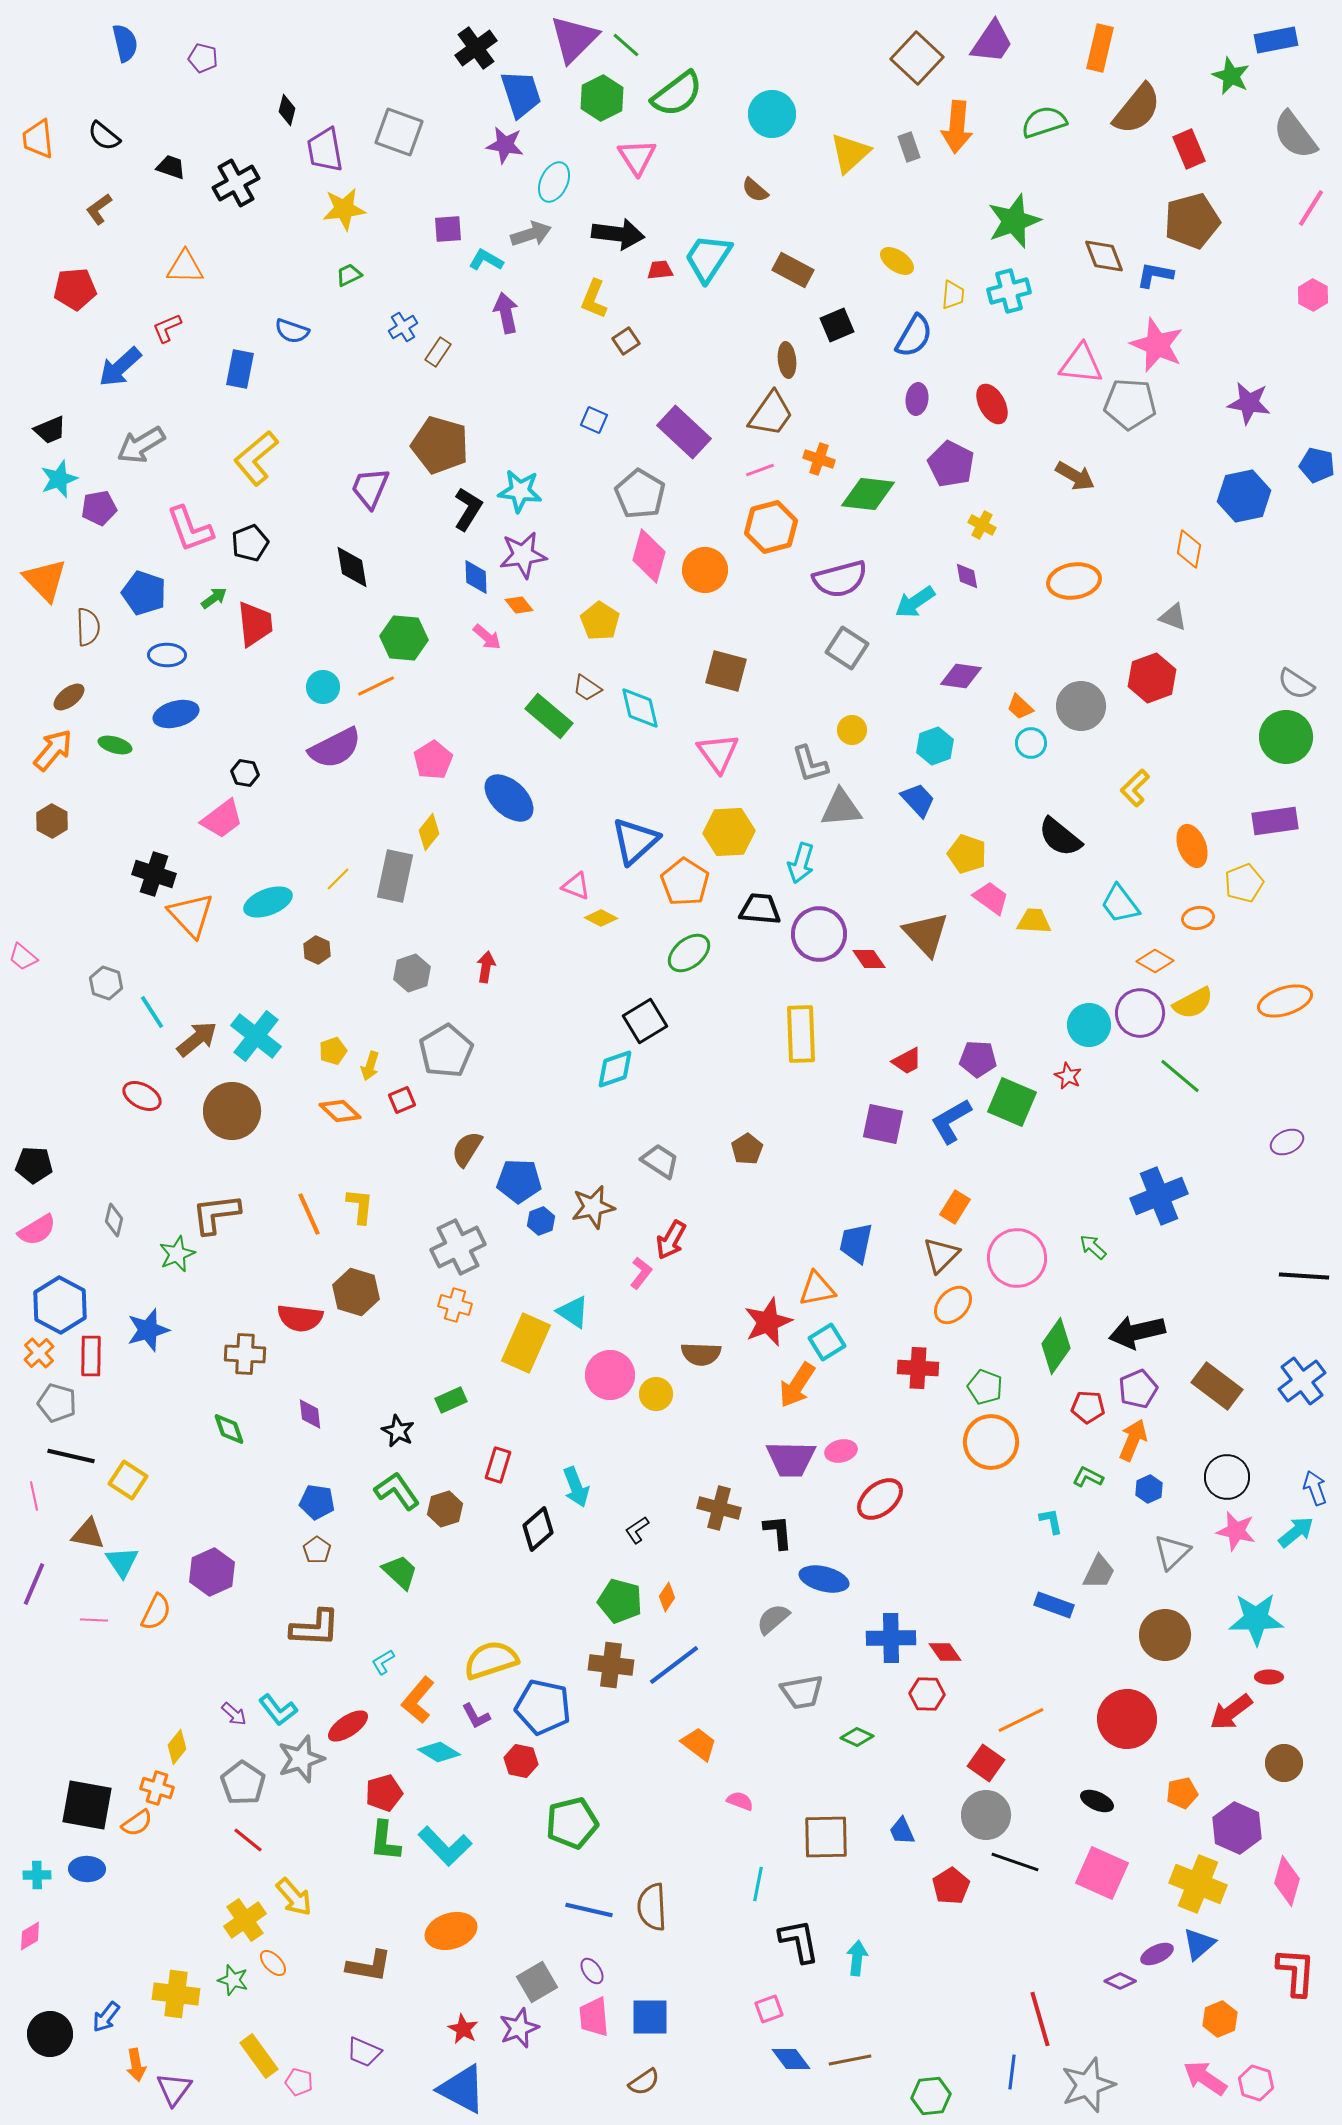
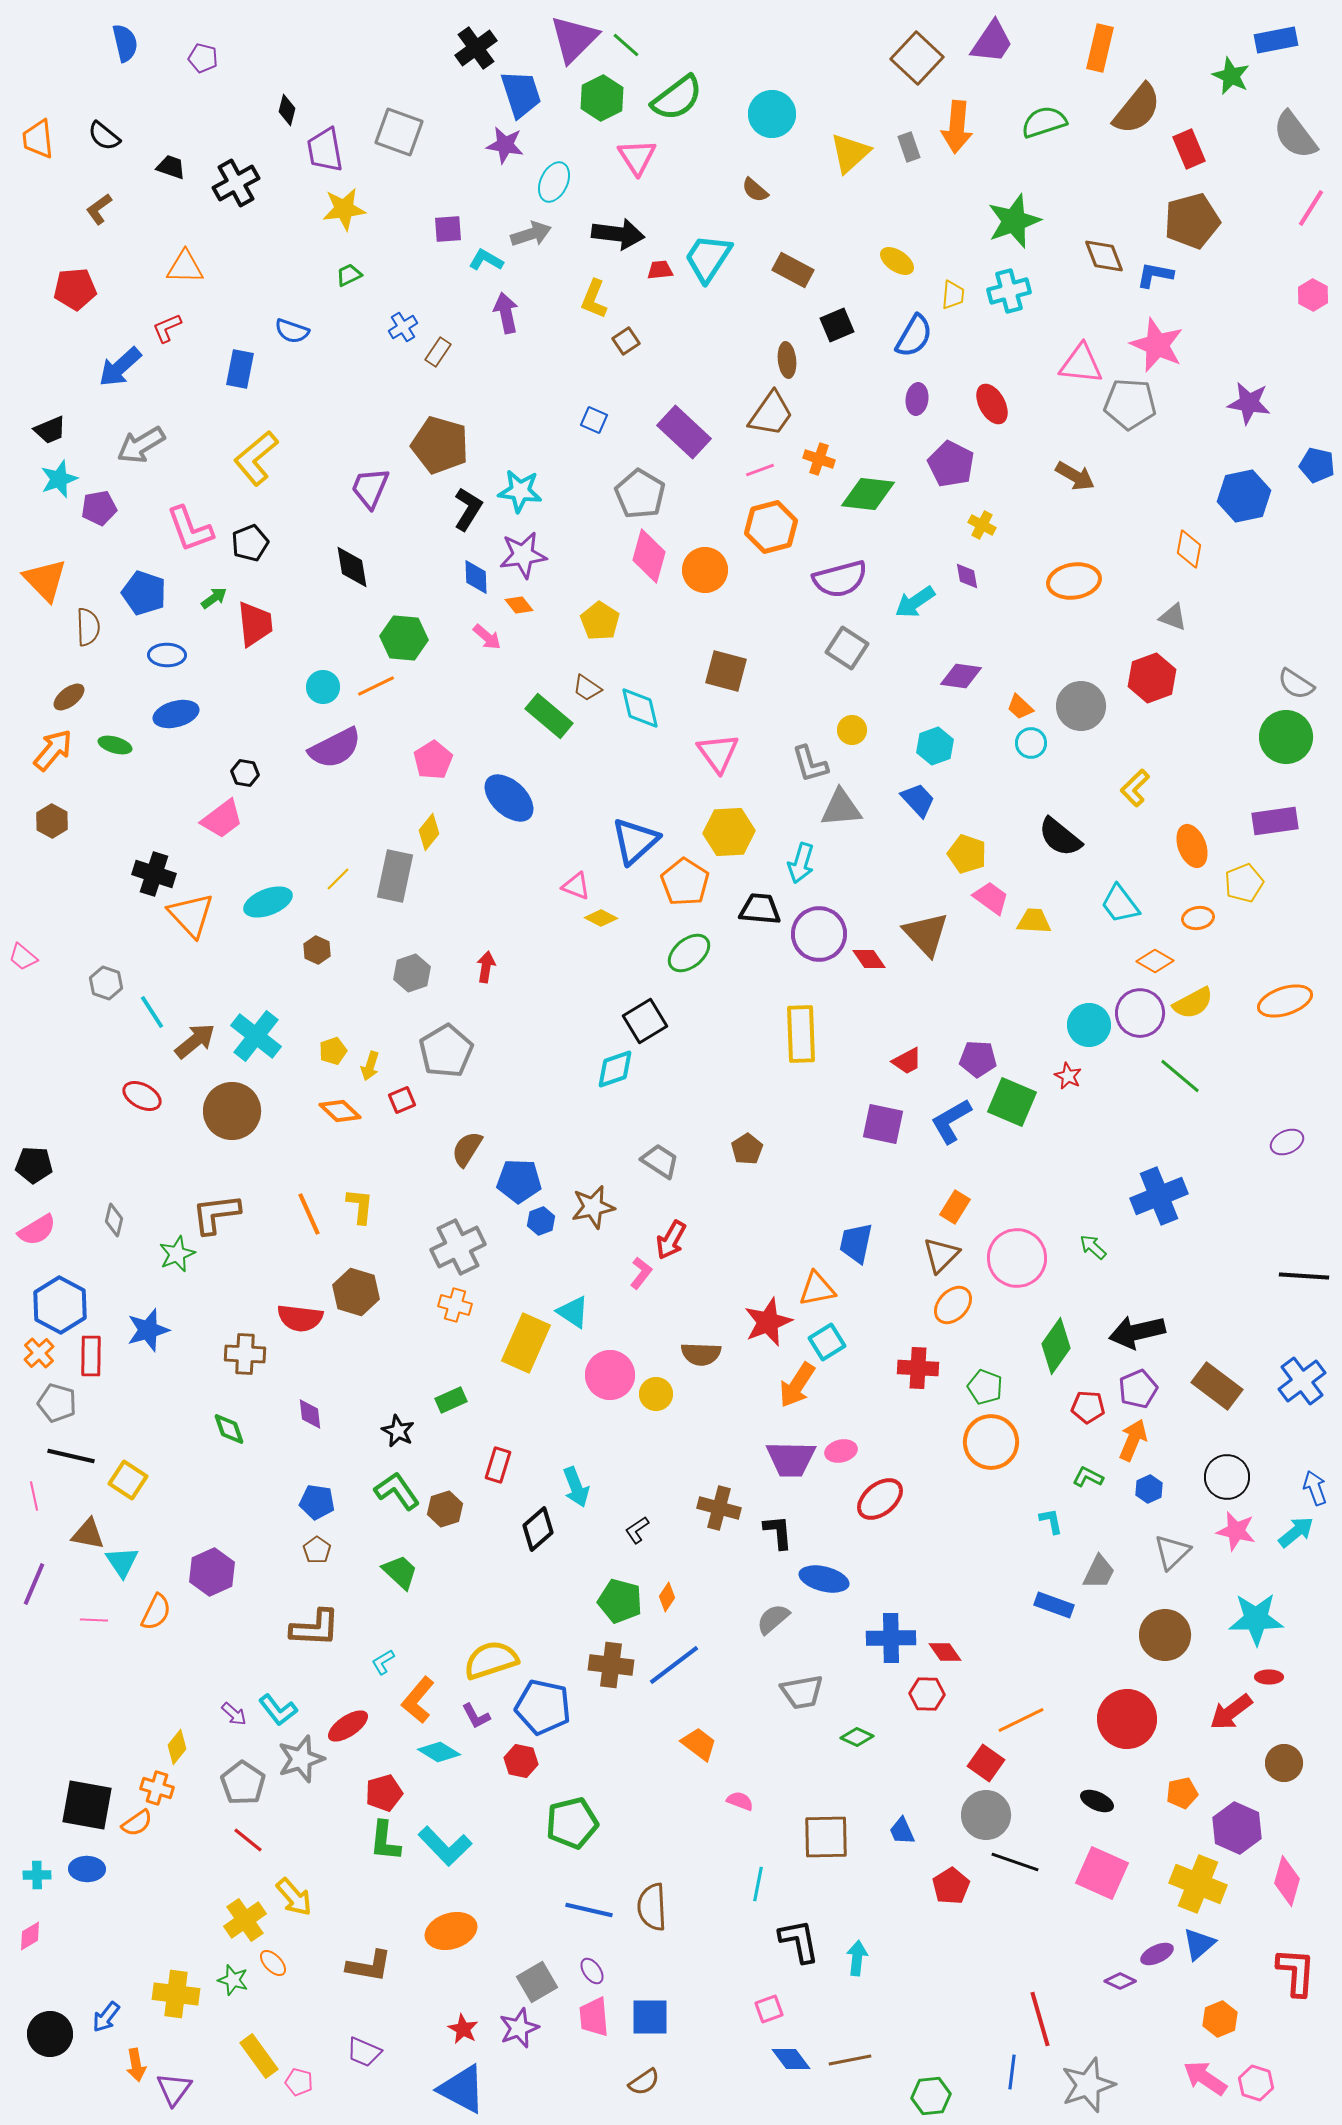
green semicircle at (677, 94): moved 4 px down
brown arrow at (197, 1039): moved 2 px left, 2 px down
